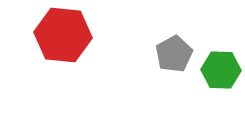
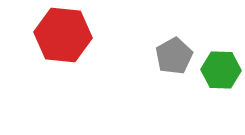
gray pentagon: moved 2 px down
